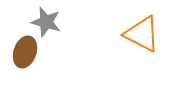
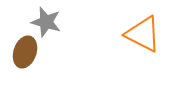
orange triangle: moved 1 px right
